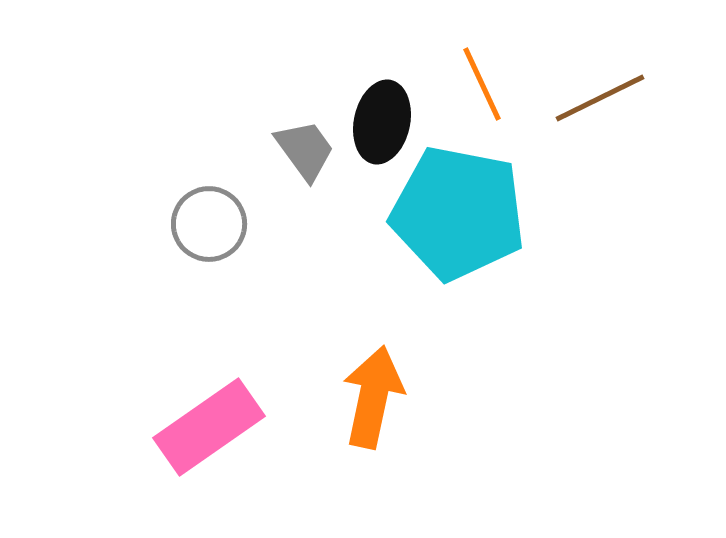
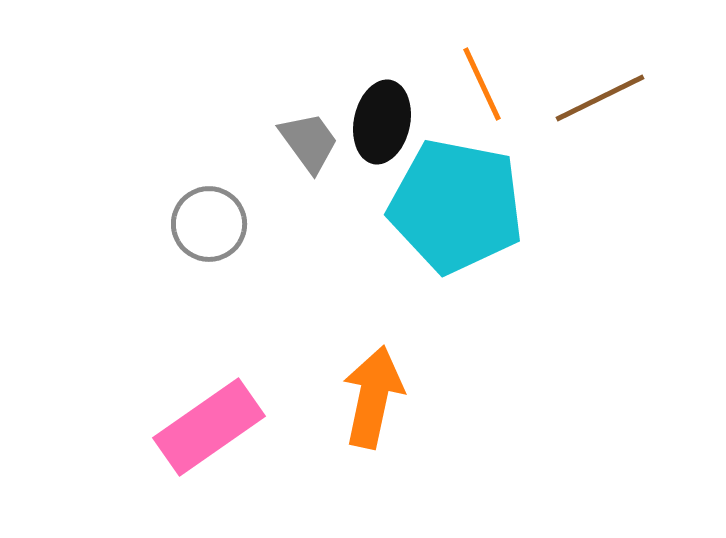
gray trapezoid: moved 4 px right, 8 px up
cyan pentagon: moved 2 px left, 7 px up
